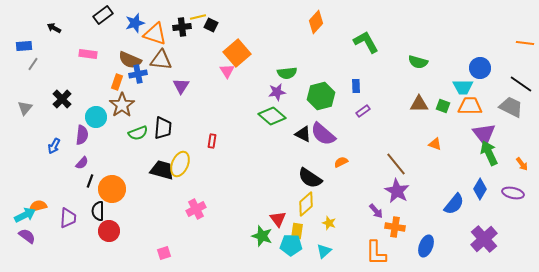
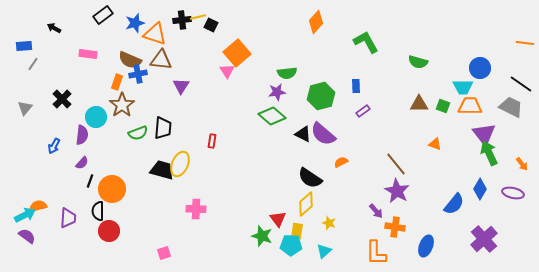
black cross at (182, 27): moved 7 px up
pink cross at (196, 209): rotated 30 degrees clockwise
